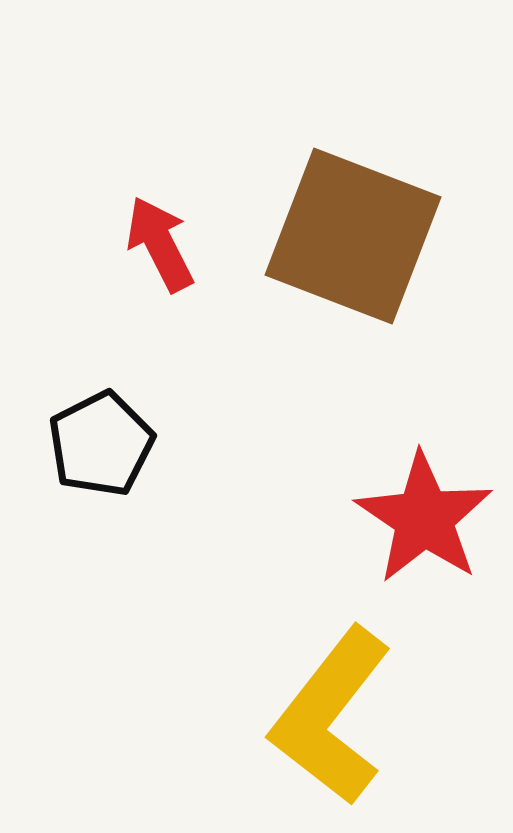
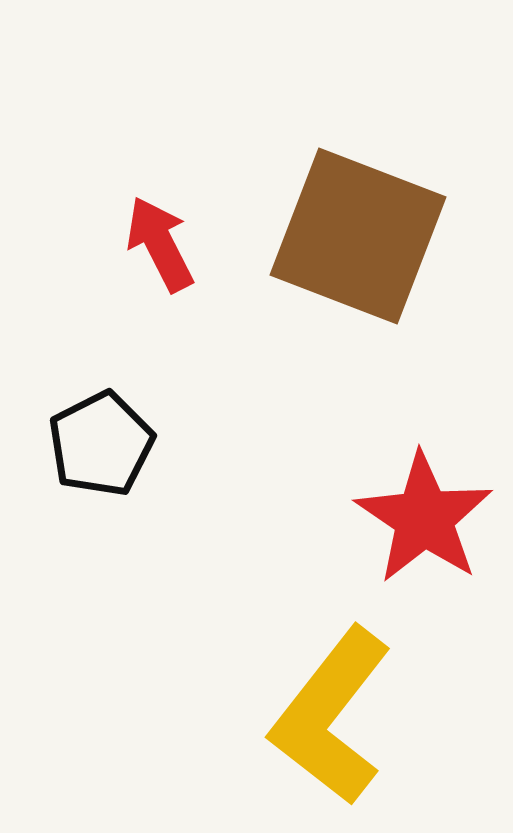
brown square: moved 5 px right
